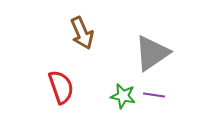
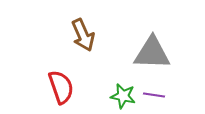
brown arrow: moved 1 px right, 2 px down
gray triangle: rotated 36 degrees clockwise
